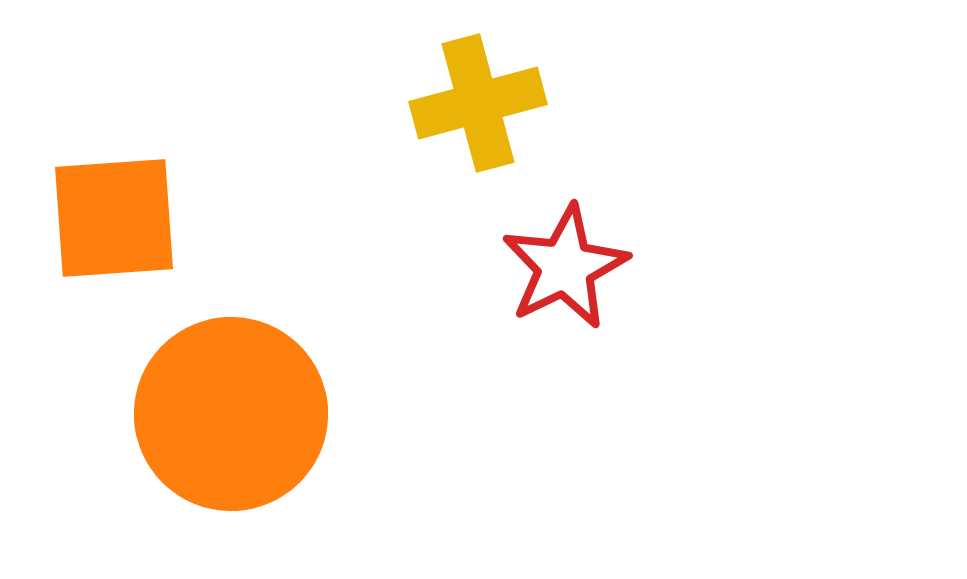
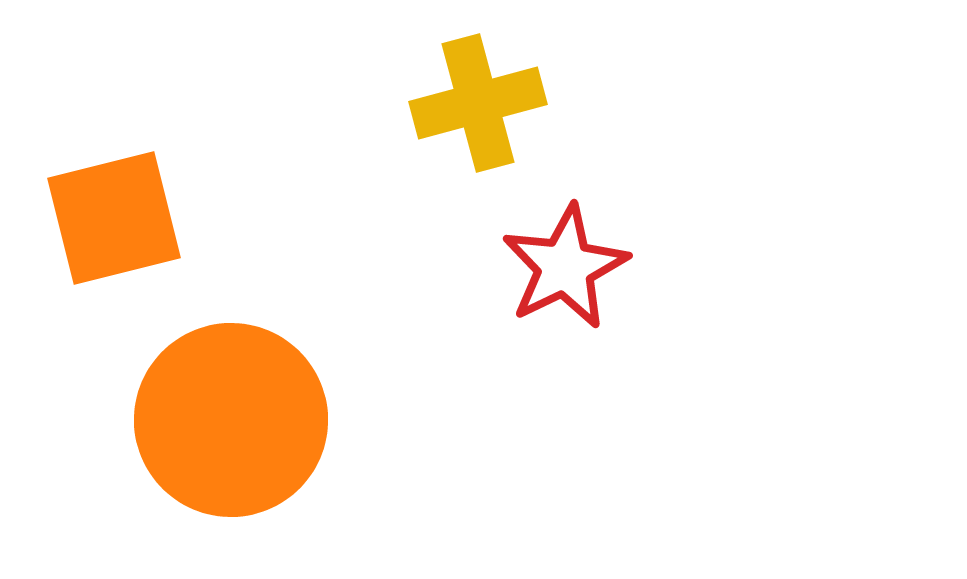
orange square: rotated 10 degrees counterclockwise
orange circle: moved 6 px down
